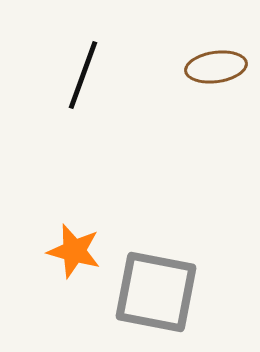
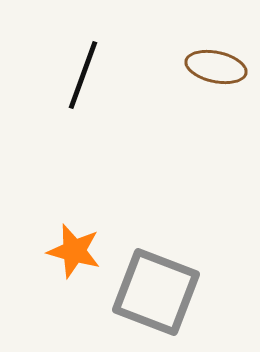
brown ellipse: rotated 20 degrees clockwise
gray square: rotated 10 degrees clockwise
